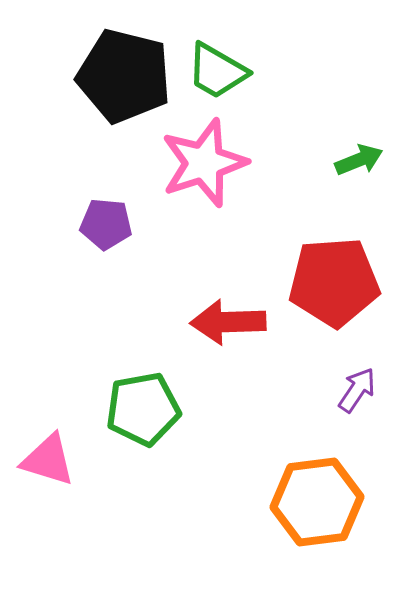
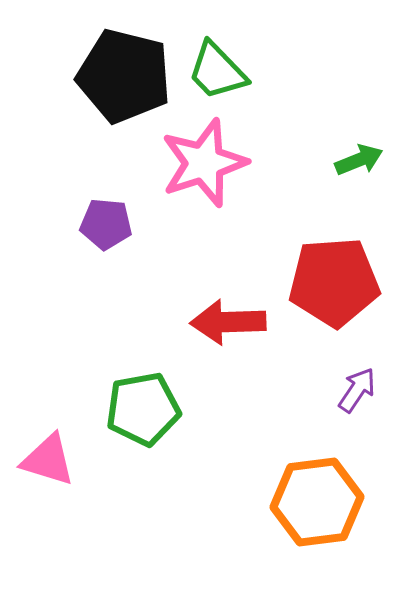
green trapezoid: rotated 16 degrees clockwise
